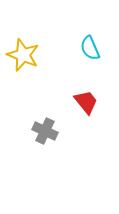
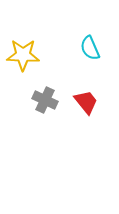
yellow star: rotated 20 degrees counterclockwise
gray cross: moved 31 px up
